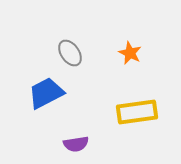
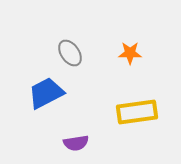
orange star: rotated 25 degrees counterclockwise
purple semicircle: moved 1 px up
